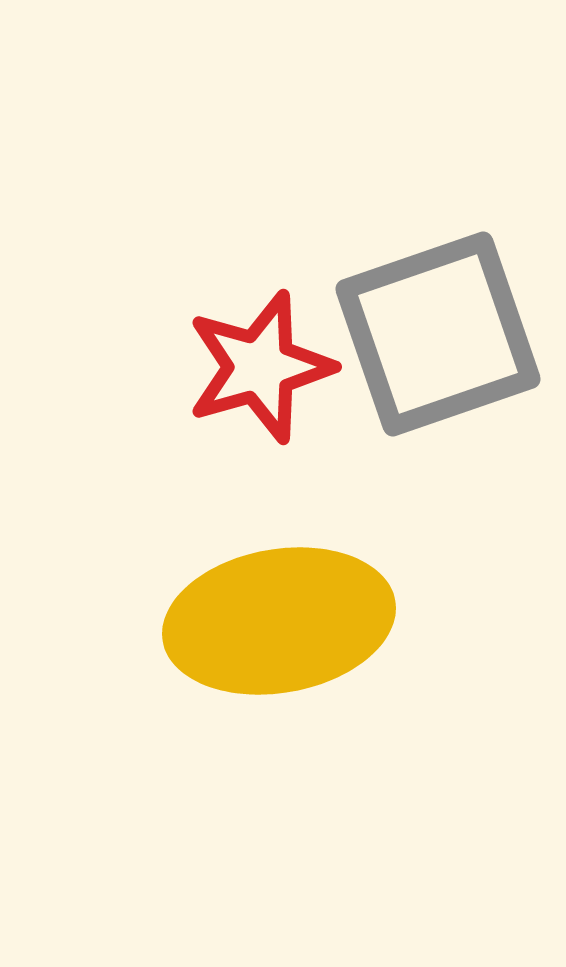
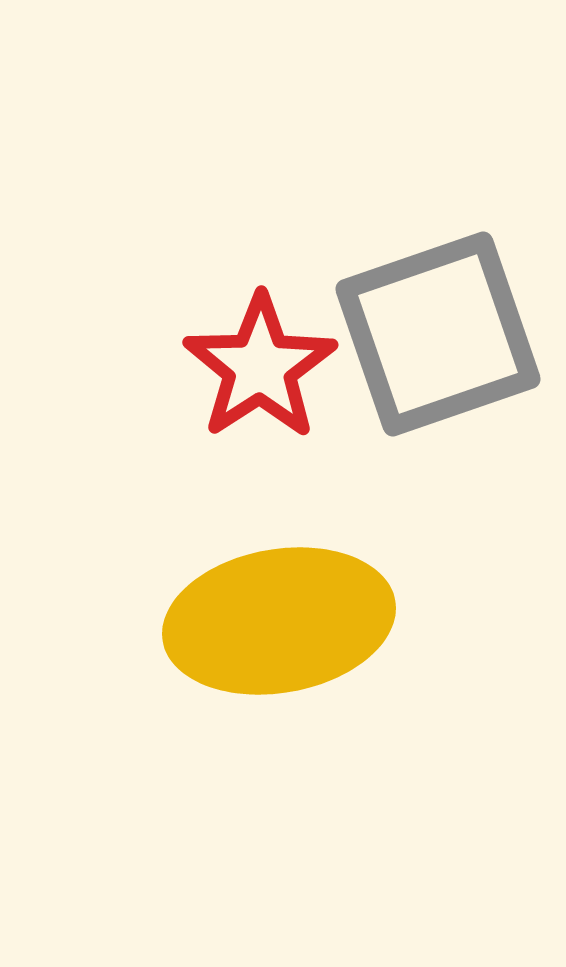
red star: rotated 17 degrees counterclockwise
